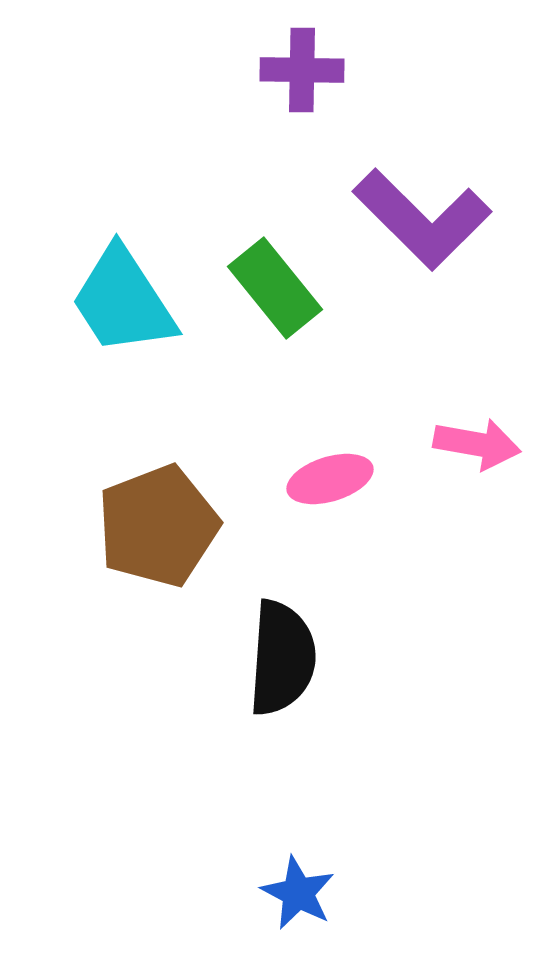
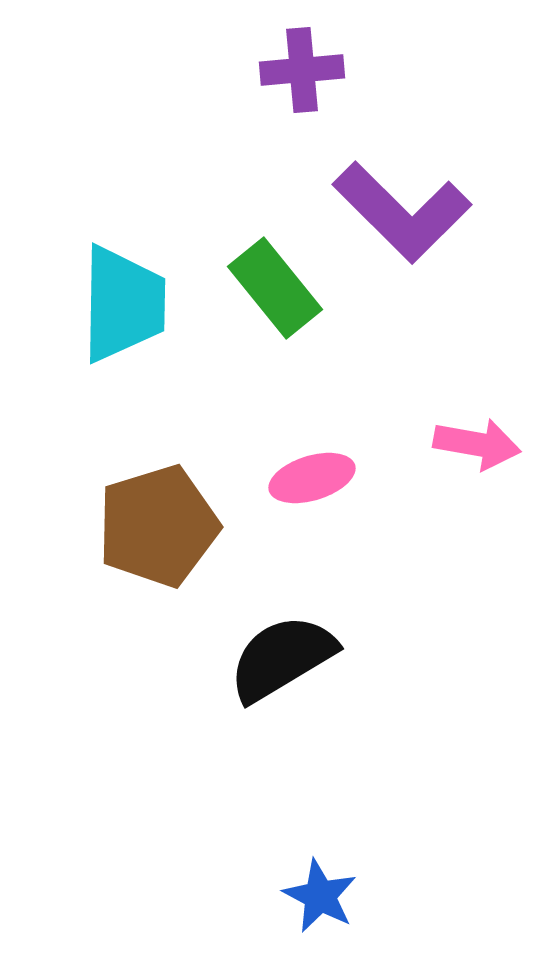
purple cross: rotated 6 degrees counterclockwise
purple L-shape: moved 20 px left, 7 px up
cyan trapezoid: moved 3 px down; rotated 146 degrees counterclockwise
pink ellipse: moved 18 px left, 1 px up
brown pentagon: rotated 4 degrees clockwise
black semicircle: rotated 125 degrees counterclockwise
blue star: moved 22 px right, 3 px down
